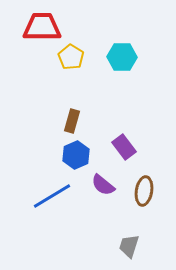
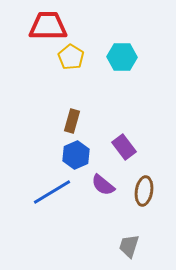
red trapezoid: moved 6 px right, 1 px up
blue line: moved 4 px up
